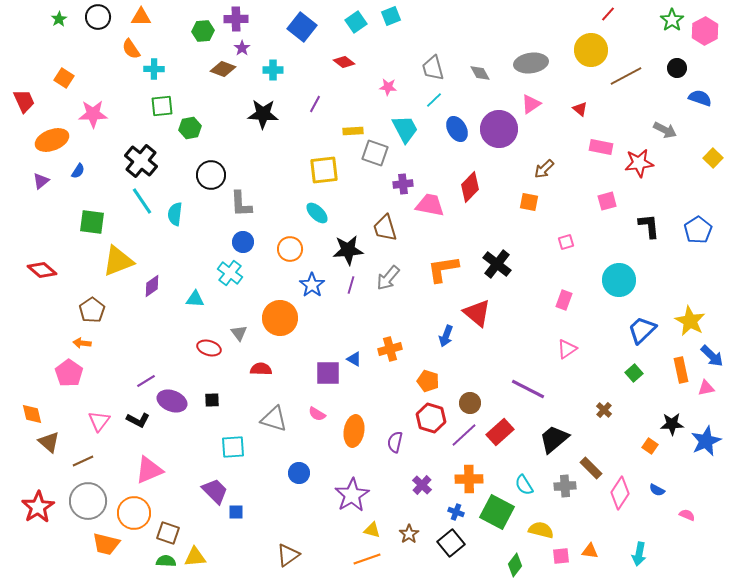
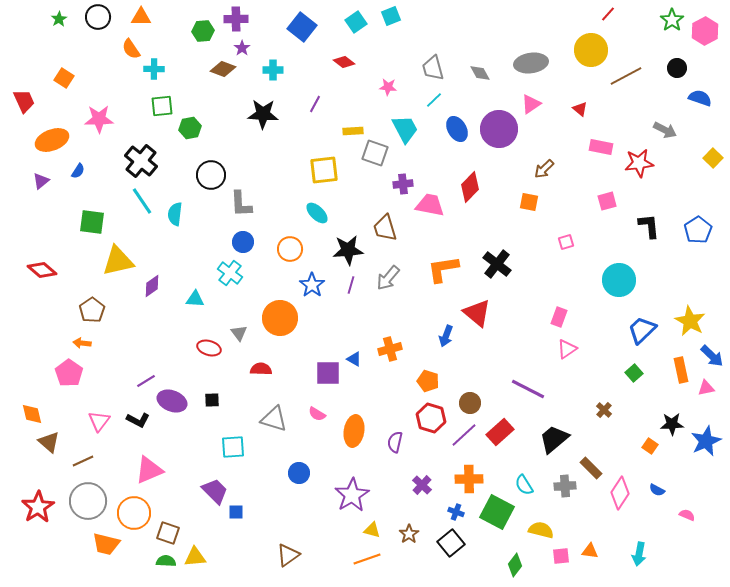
pink star at (93, 114): moved 6 px right, 5 px down
yellow triangle at (118, 261): rotated 8 degrees clockwise
pink rectangle at (564, 300): moved 5 px left, 17 px down
